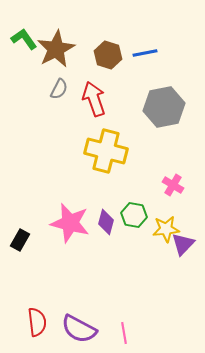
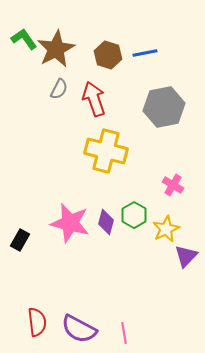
green hexagon: rotated 20 degrees clockwise
yellow star: rotated 20 degrees counterclockwise
purple triangle: moved 3 px right, 12 px down
